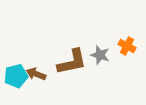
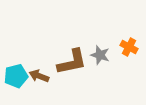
orange cross: moved 2 px right, 1 px down
brown arrow: moved 3 px right, 2 px down
